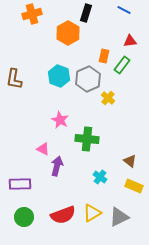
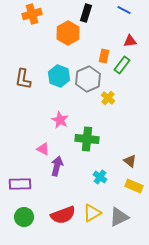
brown L-shape: moved 9 px right
